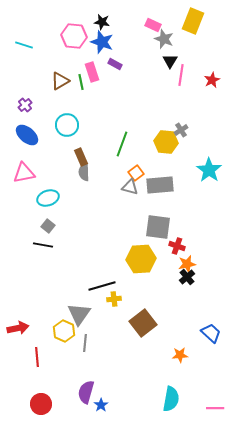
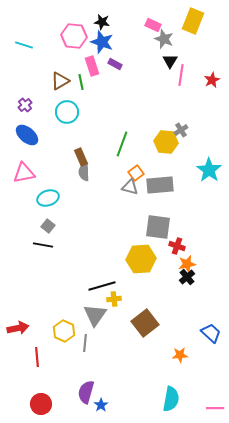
pink rectangle at (92, 72): moved 6 px up
cyan circle at (67, 125): moved 13 px up
gray triangle at (79, 314): moved 16 px right, 1 px down
brown square at (143, 323): moved 2 px right
